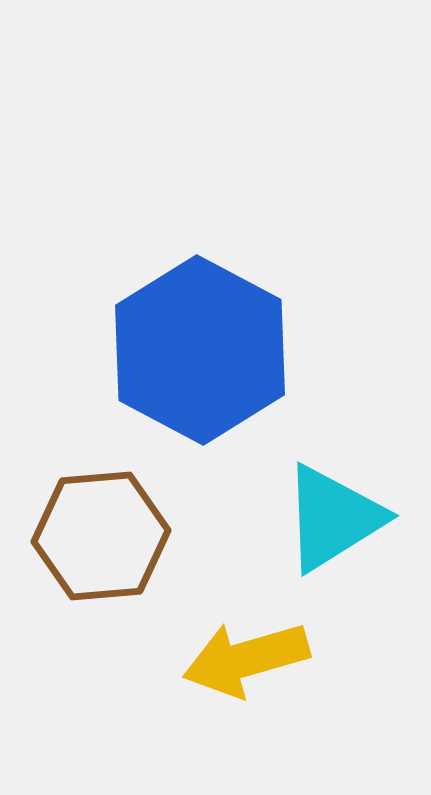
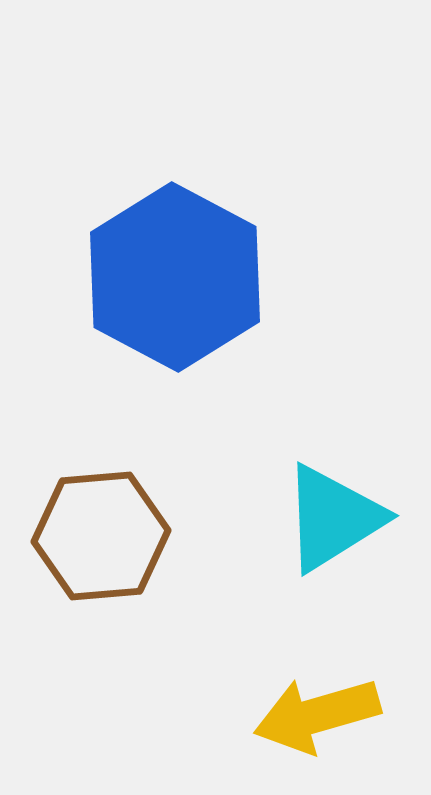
blue hexagon: moved 25 px left, 73 px up
yellow arrow: moved 71 px right, 56 px down
